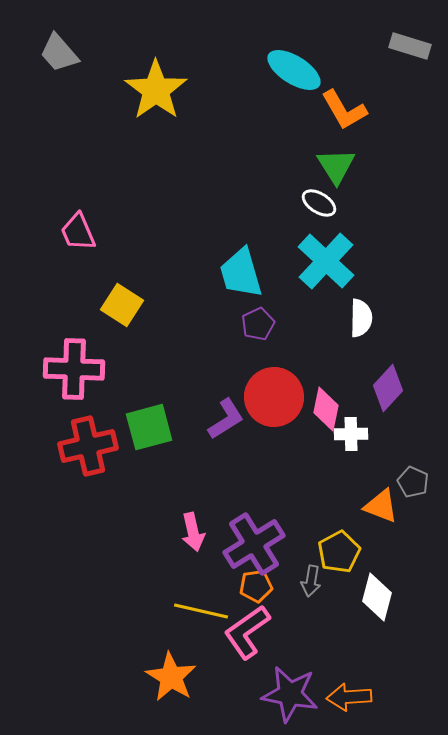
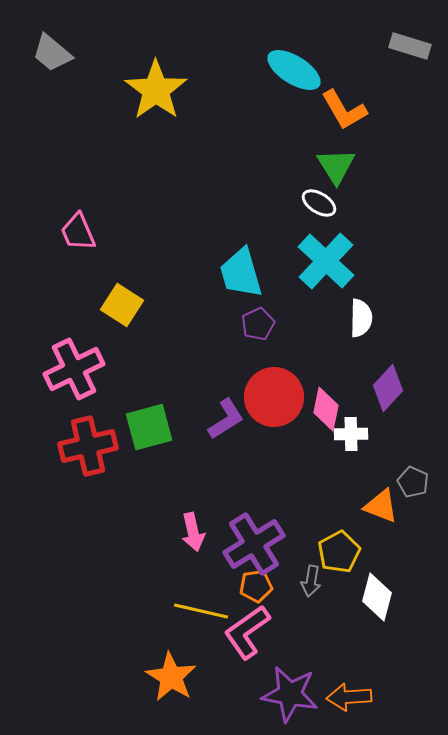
gray trapezoid: moved 7 px left; rotated 9 degrees counterclockwise
pink cross: rotated 28 degrees counterclockwise
